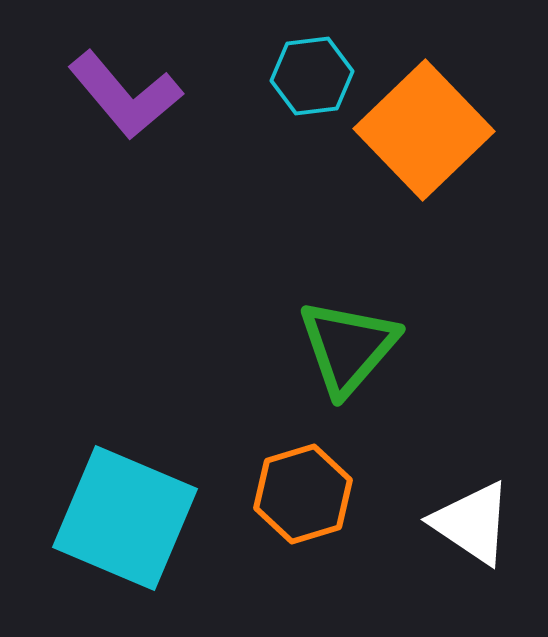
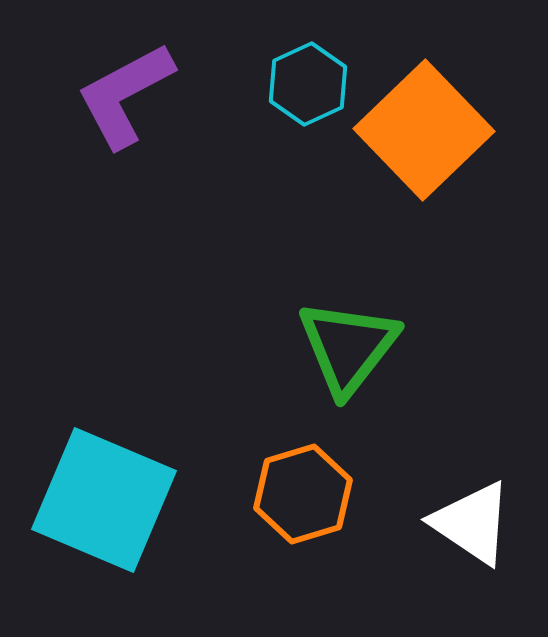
cyan hexagon: moved 4 px left, 8 px down; rotated 18 degrees counterclockwise
purple L-shape: rotated 102 degrees clockwise
green triangle: rotated 3 degrees counterclockwise
cyan square: moved 21 px left, 18 px up
